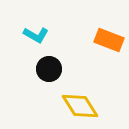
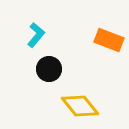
cyan L-shape: rotated 80 degrees counterclockwise
yellow diamond: rotated 6 degrees counterclockwise
